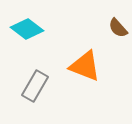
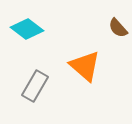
orange triangle: rotated 20 degrees clockwise
